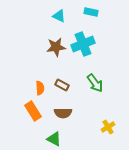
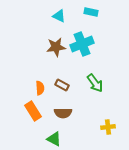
cyan cross: moved 1 px left
yellow cross: rotated 24 degrees clockwise
